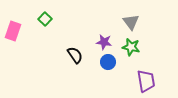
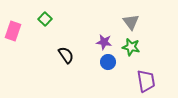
black semicircle: moved 9 px left
